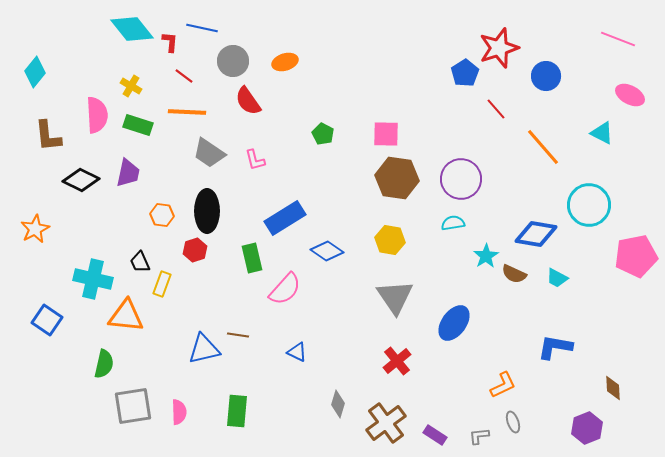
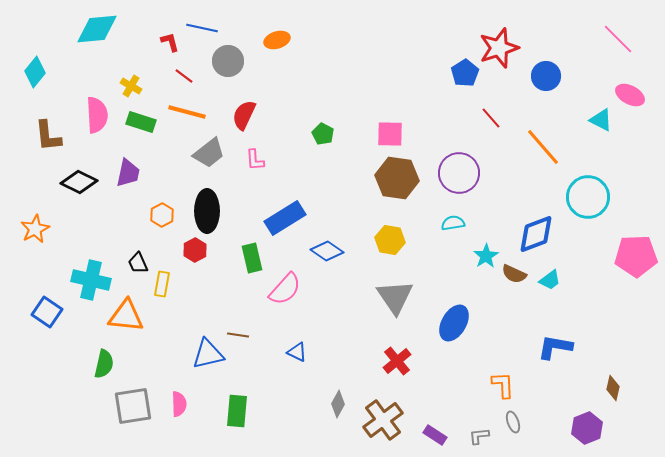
cyan diamond at (132, 29): moved 35 px left; rotated 57 degrees counterclockwise
pink line at (618, 39): rotated 24 degrees clockwise
red L-shape at (170, 42): rotated 20 degrees counterclockwise
gray circle at (233, 61): moved 5 px left
orange ellipse at (285, 62): moved 8 px left, 22 px up
red semicircle at (248, 101): moved 4 px left, 14 px down; rotated 60 degrees clockwise
red line at (496, 109): moved 5 px left, 9 px down
orange line at (187, 112): rotated 12 degrees clockwise
green rectangle at (138, 125): moved 3 px right, 3 px up
cyan triangle at (602, 133): moved 1 px left, 13 px up
pink square at (386, 134): moved 4 px right
gray trapezoid at (209, 153): rotated 72 degrees counterclockwise
pink L-shape at (255, 160): rotated 10 degrees clockwise
purple circle at (461, 179): moved 2 px left, 6 px up
black diamond at (81, 180): moved 2 px left, 2 px down
cyan circle at (589, 205): moved 1 px left, 8 px up
orange hexagon at (162, 215): rotated 25 degrees clockwise
blue diamond at (536, 234): rotated 30 degrees counterclockwise
red hexagon at (195, 250): rotated 10 degrees counterclockwise
pink pentagon at (636, 256): rotated 9 degrees clockwise
black trapezoid at (140, 262): moved 2 px left, 1 px down
cyan trapezoid at (557, 278): moved 7 px left, 2 px down; rotated 65 degrees counterclockwise
cyan cross at (93, 279): moved 2 px left, 1 px down
yellow rectangle at (162, 284): rotated 10 degrees counterclockwise
blue square at (47, 320): moved 8 px up
blue ellipse at (454, 323): rotated 6 degrees counterclockwise
blue triangle at (204, 349): moved 4 px right, 5 px down
orange L-shape at (503, 385): rotated 68 degrees counterclockwise
brown diamond at (613, 388): rotated 15 degrees clockwise
gray diamond at (338, 404): rotated 12 degrees clockwise
pink semicircle at (179, 412): moved 8 px up
brown cross at (386, 423): moved 3 px left, 3 px up
